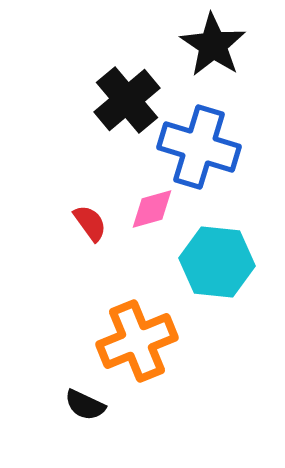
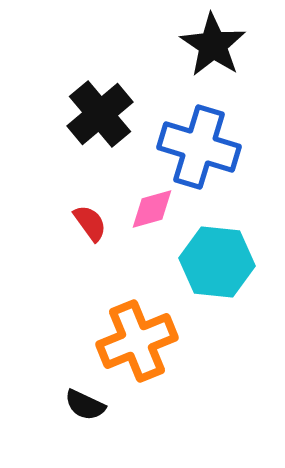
black cross: moved 27 px left, 14 px down
